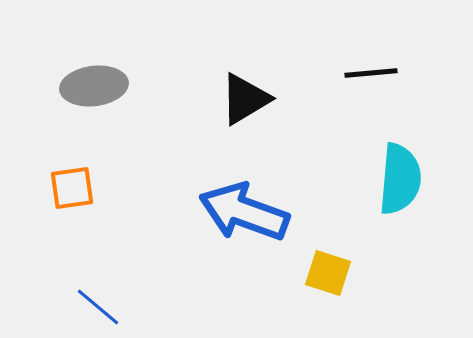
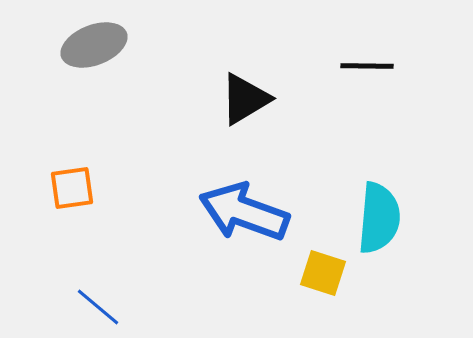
black line: moved 4 px left, 7 px up; rotated 6 degrees clockwise
gray ellipse: moved 41 px up; rotated 14 degrees counterclockwise
cyan semicircle: moved 21 px left, 39 px down
yellow square: moved 5 px left
